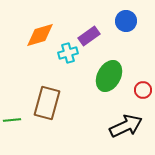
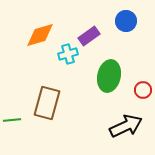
cyan cross: moved 1 px down
green ellipse: rotated 16 degrees counterclockwise
